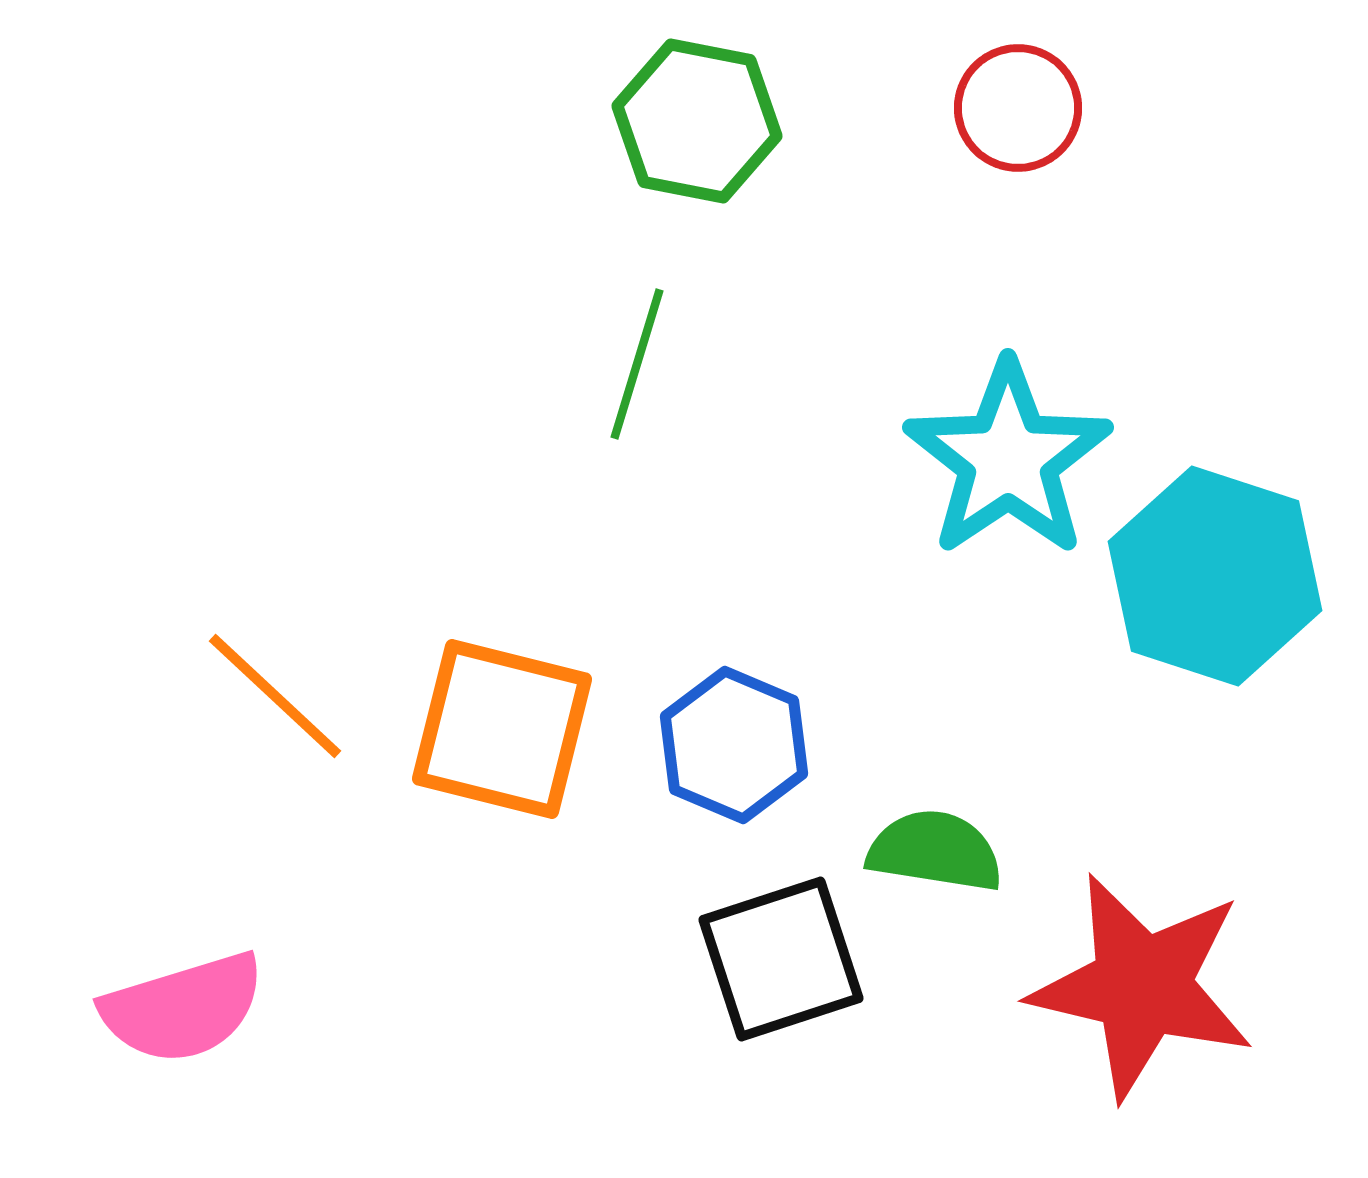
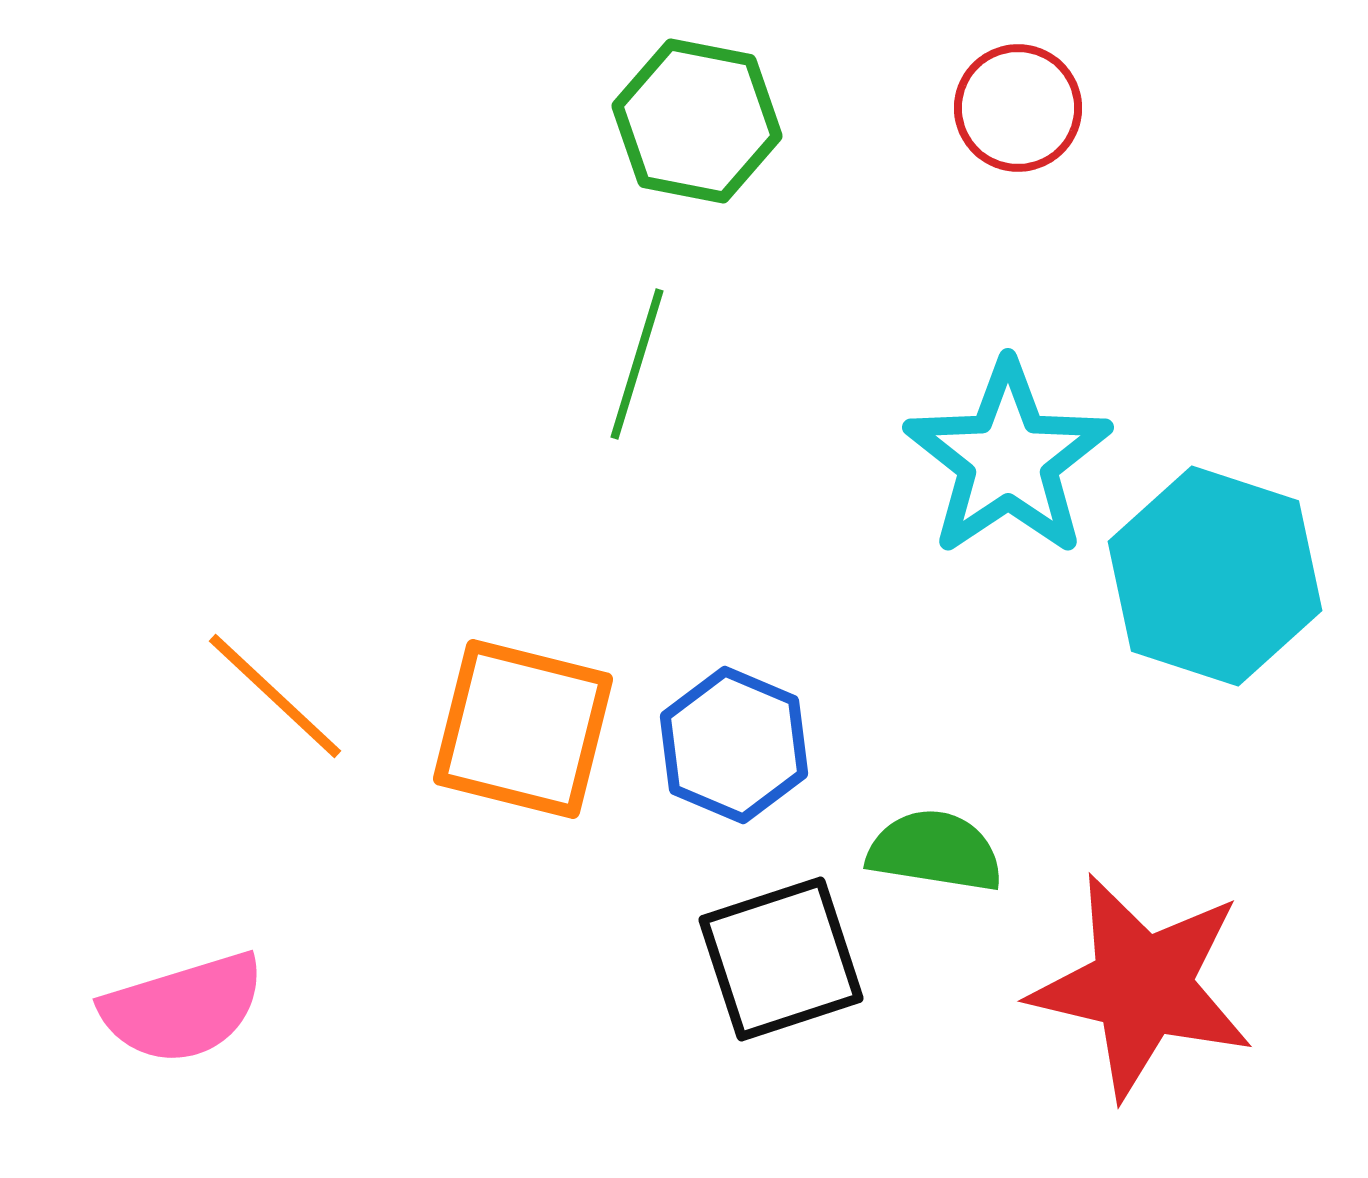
orange square: moved 21 px right
